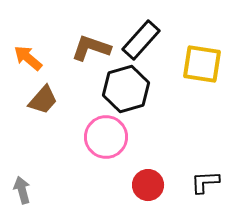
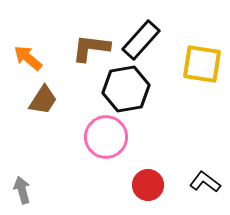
brown L-shape: rotated 12 degrees counterclockwise
black hexagon: rotated 6 degrees clockwise
brown trapezoid: rotated 8 degrees counterclockwise
black L-shape: rotated 40 degrees clockwise
